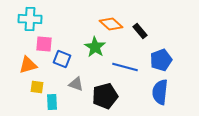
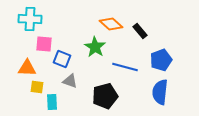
orange triangle: moved 1 px left, 3 px down; rotated 18 degrees clockwise
gray triangle: moved 6 px left, 3 px up
